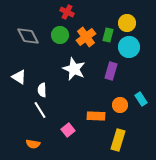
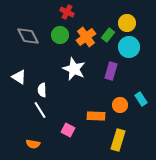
green rectangle: rotated 24 degrees clockwise
pink square: rotated 24 degrees counterclockwise
